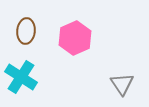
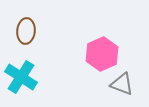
pink hexagon: moved 27 px right, 16 px down
gray triangle: rotated 35 degrees counterclockwise
